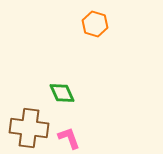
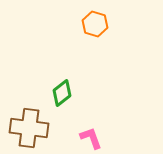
green diamond: rotated 76 degrees clockwise
pink L-shape: moved 22 px right
